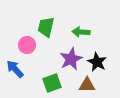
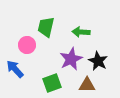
black star: moved 1 px right, 1 px up
